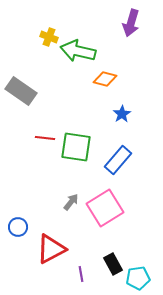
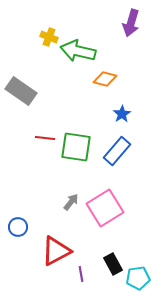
blue rectangle: moved 1 px left, 9 px up
red triangle: moved 5 px right, 2 px down
